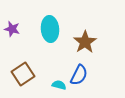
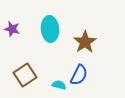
brown square: moved 2 px right, 1 px down
